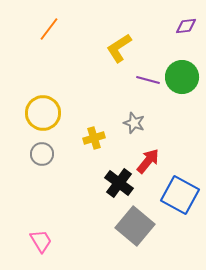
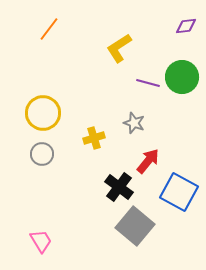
purple line: moved 3 px down
black cross: moved 4 px down
blue square: moved 1 px left, 3 px up
